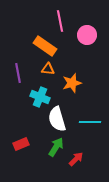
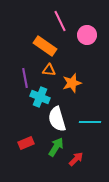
pink line: rotated 15 degrees counterclockwise
orange triangle: moved 1 px right, 1 px down
purple line: moved 7 px right, 5 px down
red rectangle: moved 5 px right, 1 px up
